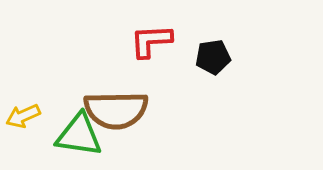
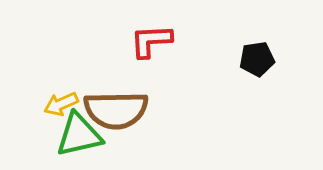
black pentagon: moved 44 px right, 2 px down
yellow arrow: moved 38 px right, 12 px up
green triangle: rotated 21 degrees counterclockwise
